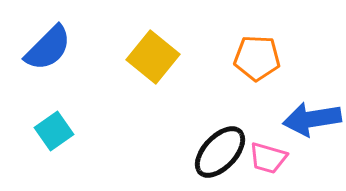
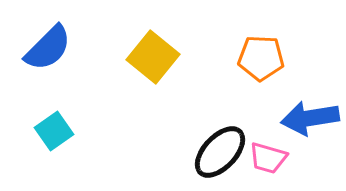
orange pentagon: moved 4 px right
blue arrow: moved 2 px left, 1 px up
